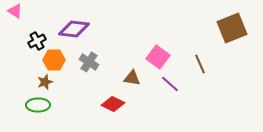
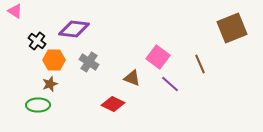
black cross: rotated 24 degrees counterclockwise
brown triangle: rotated 12 degrees clockwise
brown star: moved 5 px right, 2 px down
